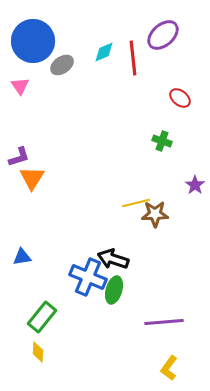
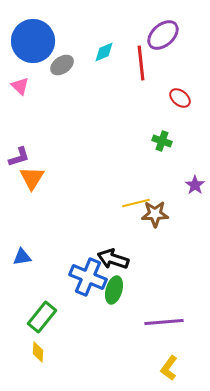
red line: moved 8 px right, 5 px down
pink triangle: rotated 12 degrees counterclockwise
